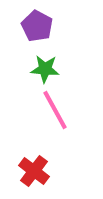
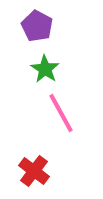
green star: rotated 28 degrees clockwise
pink line: moved 6 px right, 3 px down
